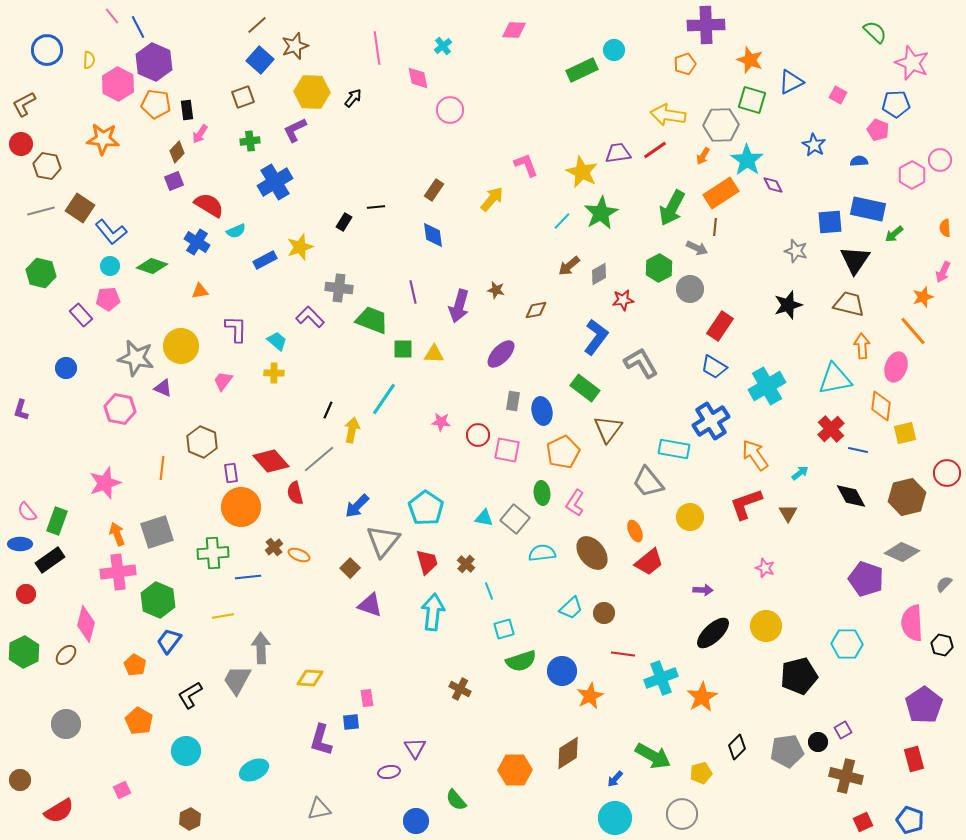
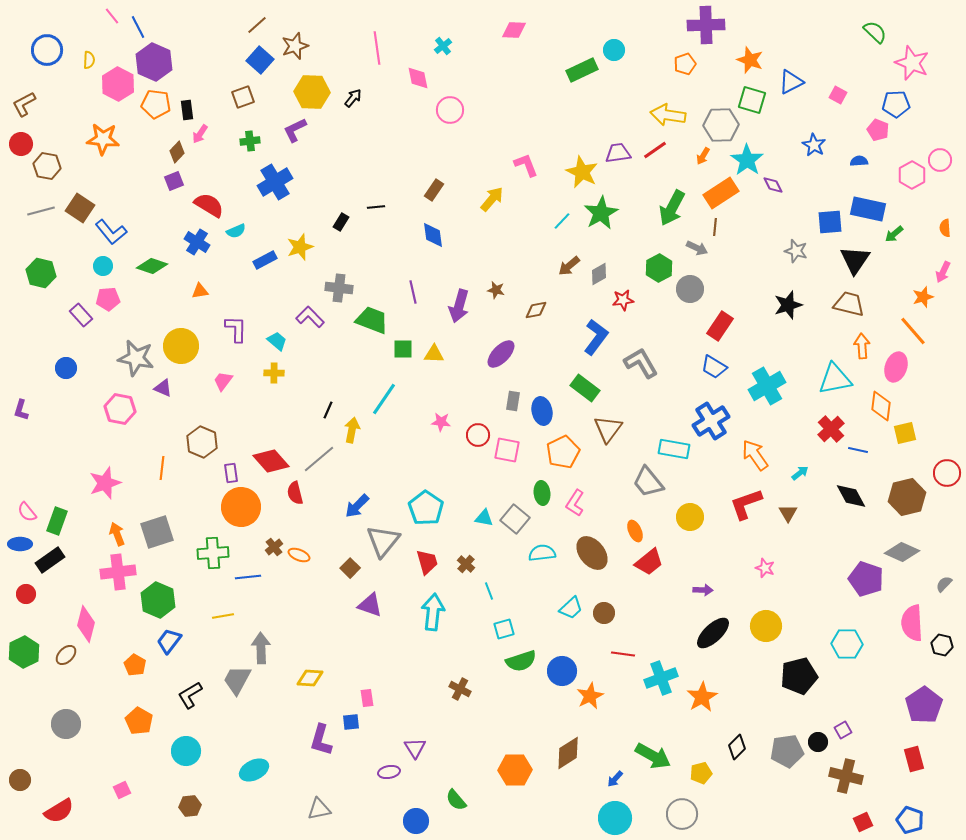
black rectangle at (344, 222): moved 3 px left
cyan circle at (110, 266): moved 7 px left
brown hexagon at (190, 819): moved 13 px up; rotated 20 degrees clockwise
